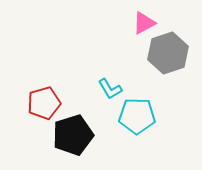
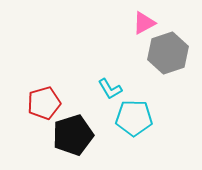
cyan pentagon: moved 3 px left, 2 px down
